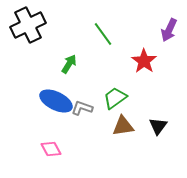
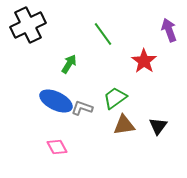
purple arrow: rotated 135 degrees clockwise
brown triangle: moved 1 px right, 1 px up
pink diamond: moved 6 px right, 2 px up
